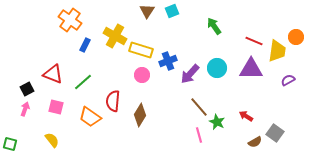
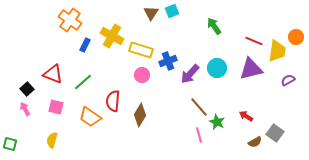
brown triangle: moved 4 px right, 2 px down
yellow cross: moved 3 px left
purple triangle: rotated 15 degrees counterclockwise
black square: rotated 16 degrees counterclockwise
pink arrow: rotated 48 degrees counterclockwise
yellow semicircle: rotated 126 degrees counterclockwise
